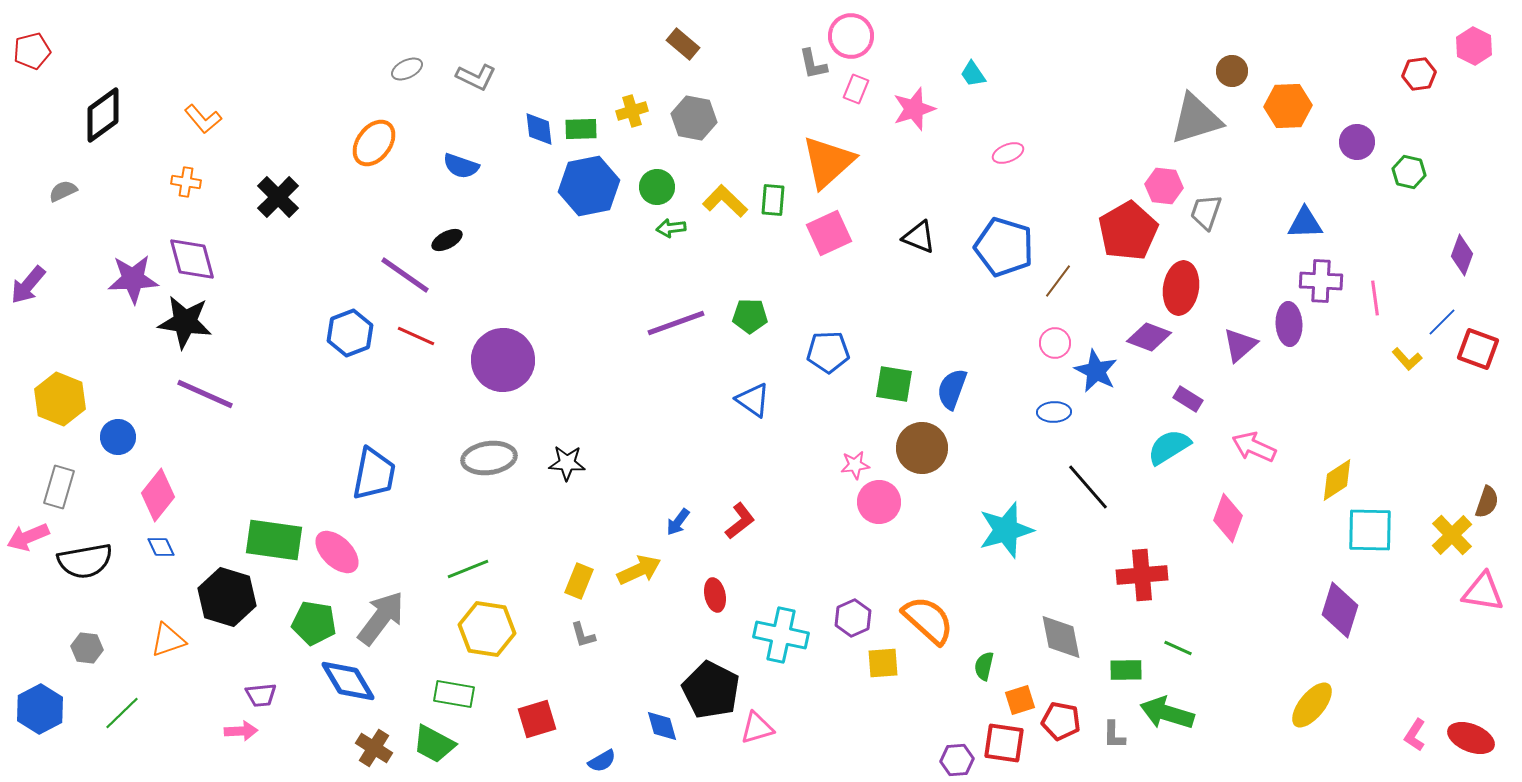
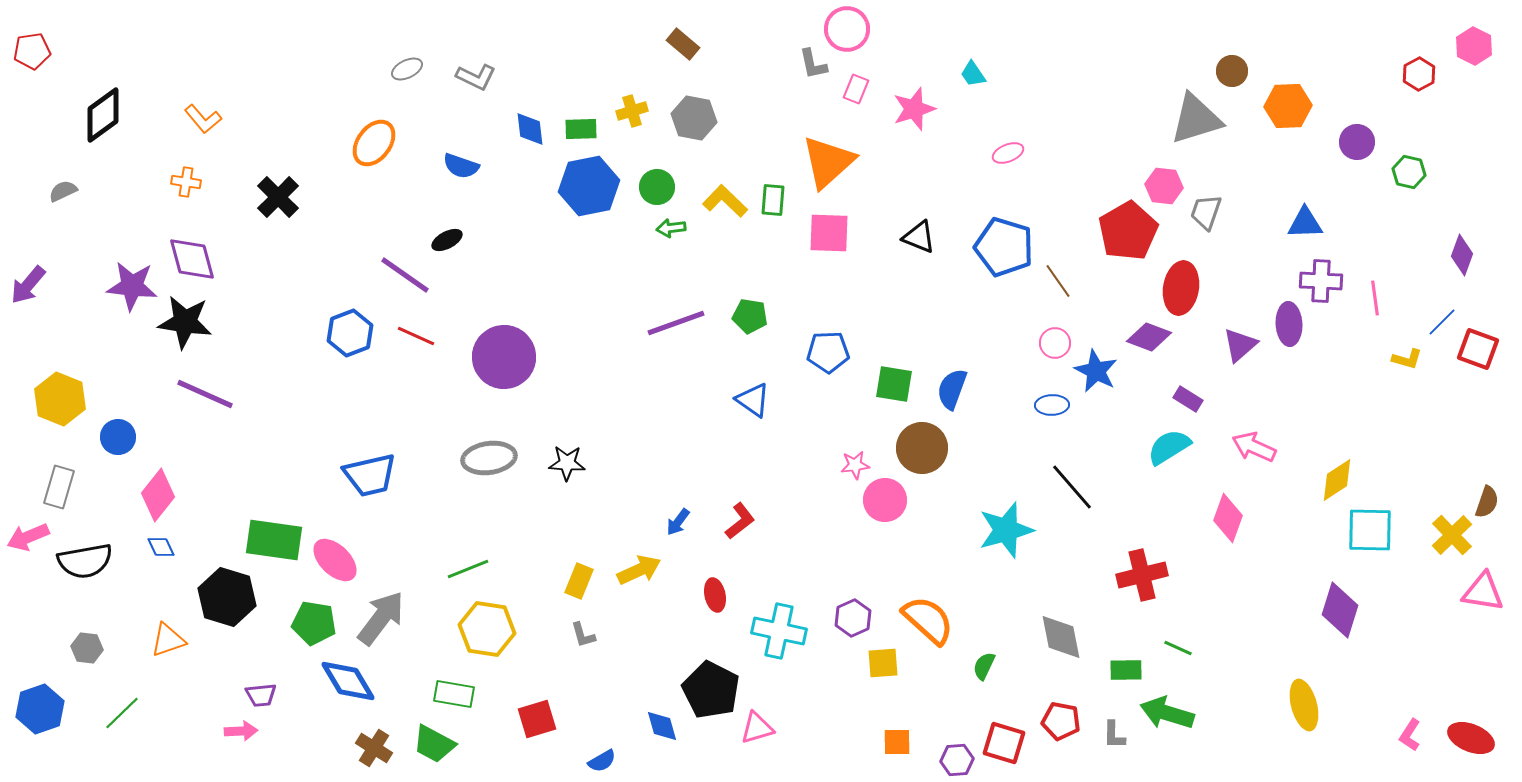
pink circle at (851, 36): moved 4 px left, 7 px up
red pentagon at (32, 51): rotated 6 degrees clockwise
red hexagon at (1419, 74): rotated 20 degrees counterclockwise
blue diamond at (539, 129): moved 9 px left
pink square at (829, 233): rotated 27 degrees clockwise
purple star at (133, 279): moved 1 px left, 7 px down; rotated 9 degrees clockwise
brown line at (1058, 281): rotated 72 degrees counterclockwise
green pentagon at (750, 316): rotated 8 degrees clockwise
yellow L-shape at (1407, 359): rotated 32 degrees counterclockwise
purple circle at (503, 360): moved 1 px right, 3 px up
blue ellipse at (1054, 412): moved 2 px left, 7 px up
blue trapezoid at (374, 474): moved 4 px left, 1 px down; rotated 66 degrees clockwise
black line at (1088, 487): moved 16 px left
pink circle at (879, 502): moved 6 px right, 2 px up
pink ellipse at (337, 552): moved 2 px left, 8 px down
red cross at (1142, 575): rotated 9 degrees counterclockwise
cyan cross at (781, 635): moved 2 px left, 4 px up
green semicircle at (984, 666): rotated 12 degrees clockwise
orange square at (1020, 700): moved 123 px left, 42 px down; rotated 16 degrees clockwise
yellow ellipse at (1312, 705): moved 8 px left; rotated 54 degrees counterclockwise
blue hexagon at (40, 709): rotated 9 degrees clockwise
pink L-shape at (1415, 735): moved 5 px left
red square at (1004, 743): rotated 9 degrees clockwise
